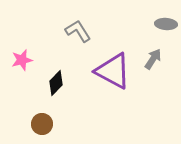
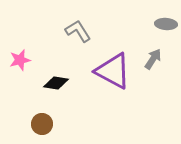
pink star: moved 2 px left
black diamond: rotated 55 degrees clockwise
